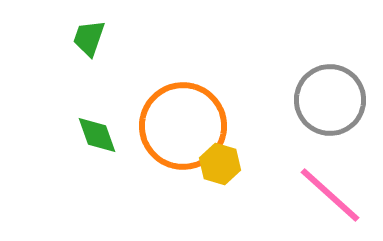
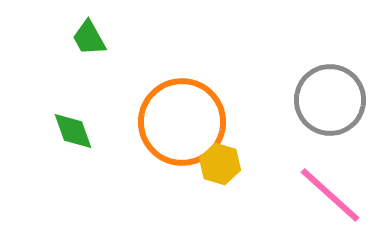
green trapezoid: rotated 48 degrees counterclockwise
orange circle: moved 1 px left, 4 px up
green diamond: moved 24 px left, 4 px up
